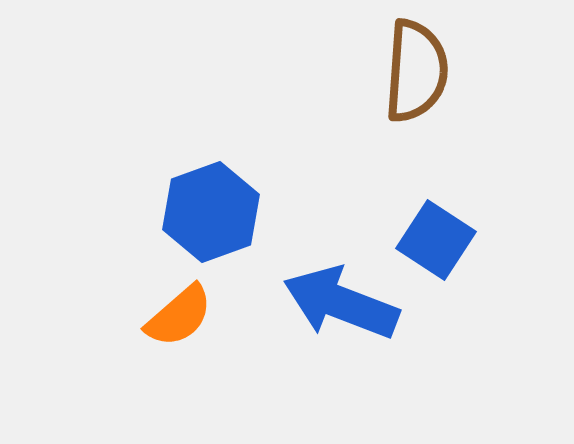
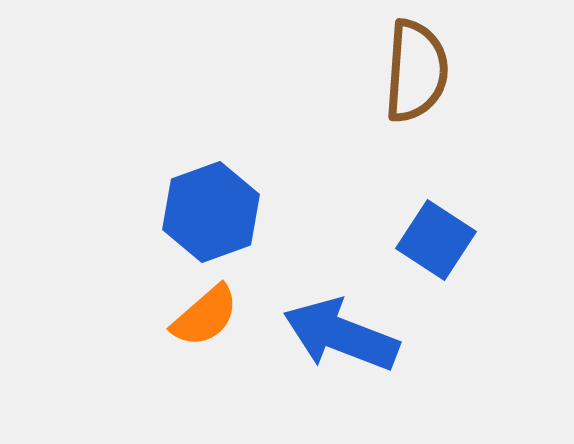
blue arrow: moved 32 px down
orange semicircle: moved 26 px right
